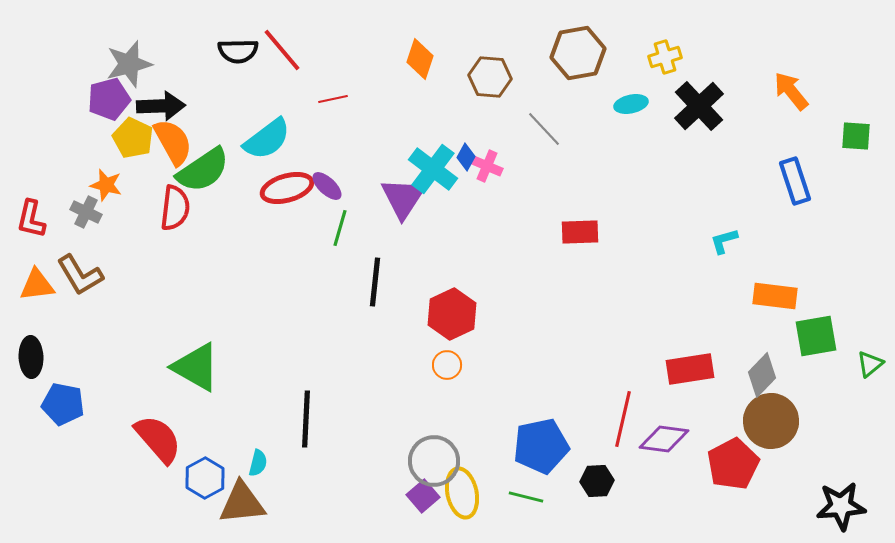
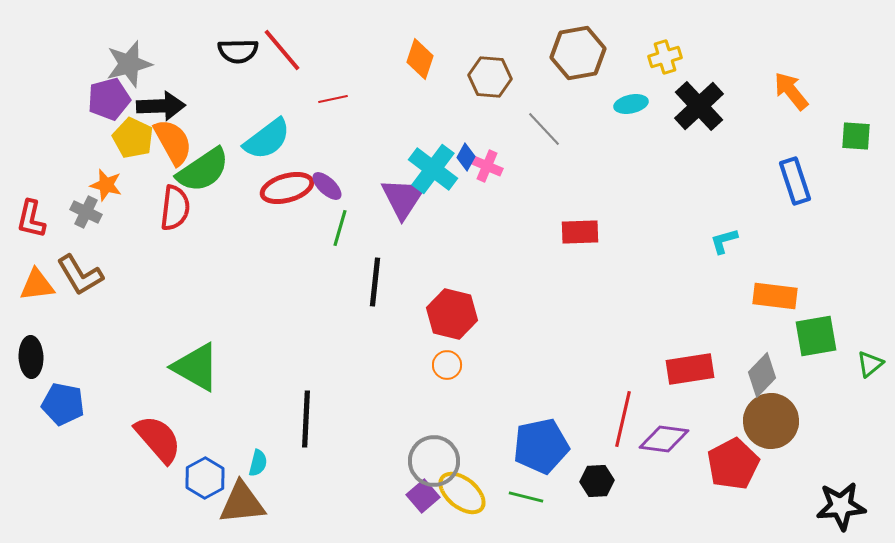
red hexagon at (452, 314): rotated 21 degrees counterclockwise
yellow ellipse at (462, 493): rotated 39 degrees counterclockwise
